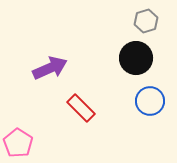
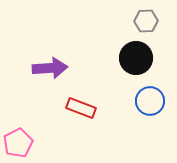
gray hexagon: rotated 15 degrees clockwise
purple arrow: rotated 20 degrees clockwise
red rectangle: rotated 24 degrees counterclockwise
pink pentagon: rotated 12 degrees clockwise
